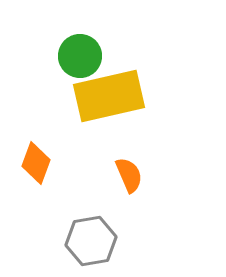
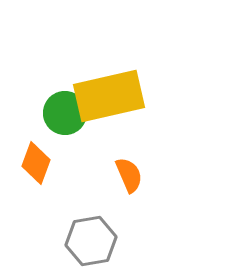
green circle: moved 15 px left, 57 px down
